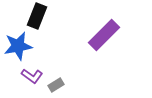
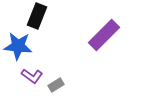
blue star: rotated 16 degrees clockwise
